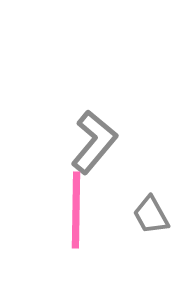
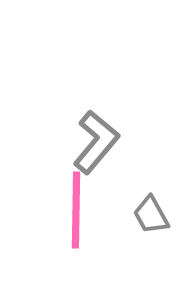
gray L-shape: moved 2 px right
